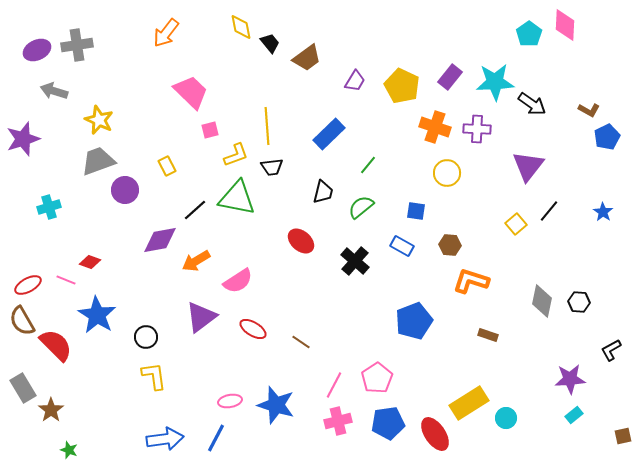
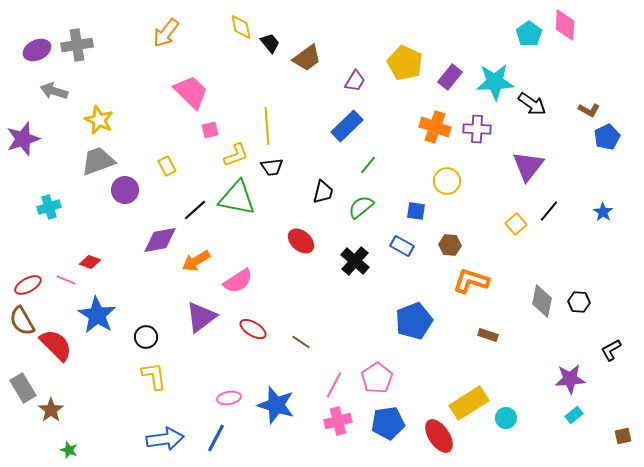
yellow pentagon at (402, 86): moved 3 px right, 23 px up
blue rectangle at (329, 134): moved 18 px right, 8 px up
yellow circle at (447, 173): moved 8 px down
pink ellipse at (230, 401): moved 1 px left, 3 px up
red ellipse at (435, 434): moved 4 px right, 2 px down
